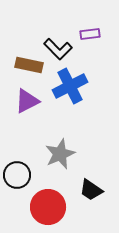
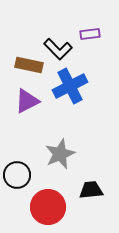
black trapezoid: rotated 140 degrees clockwise
